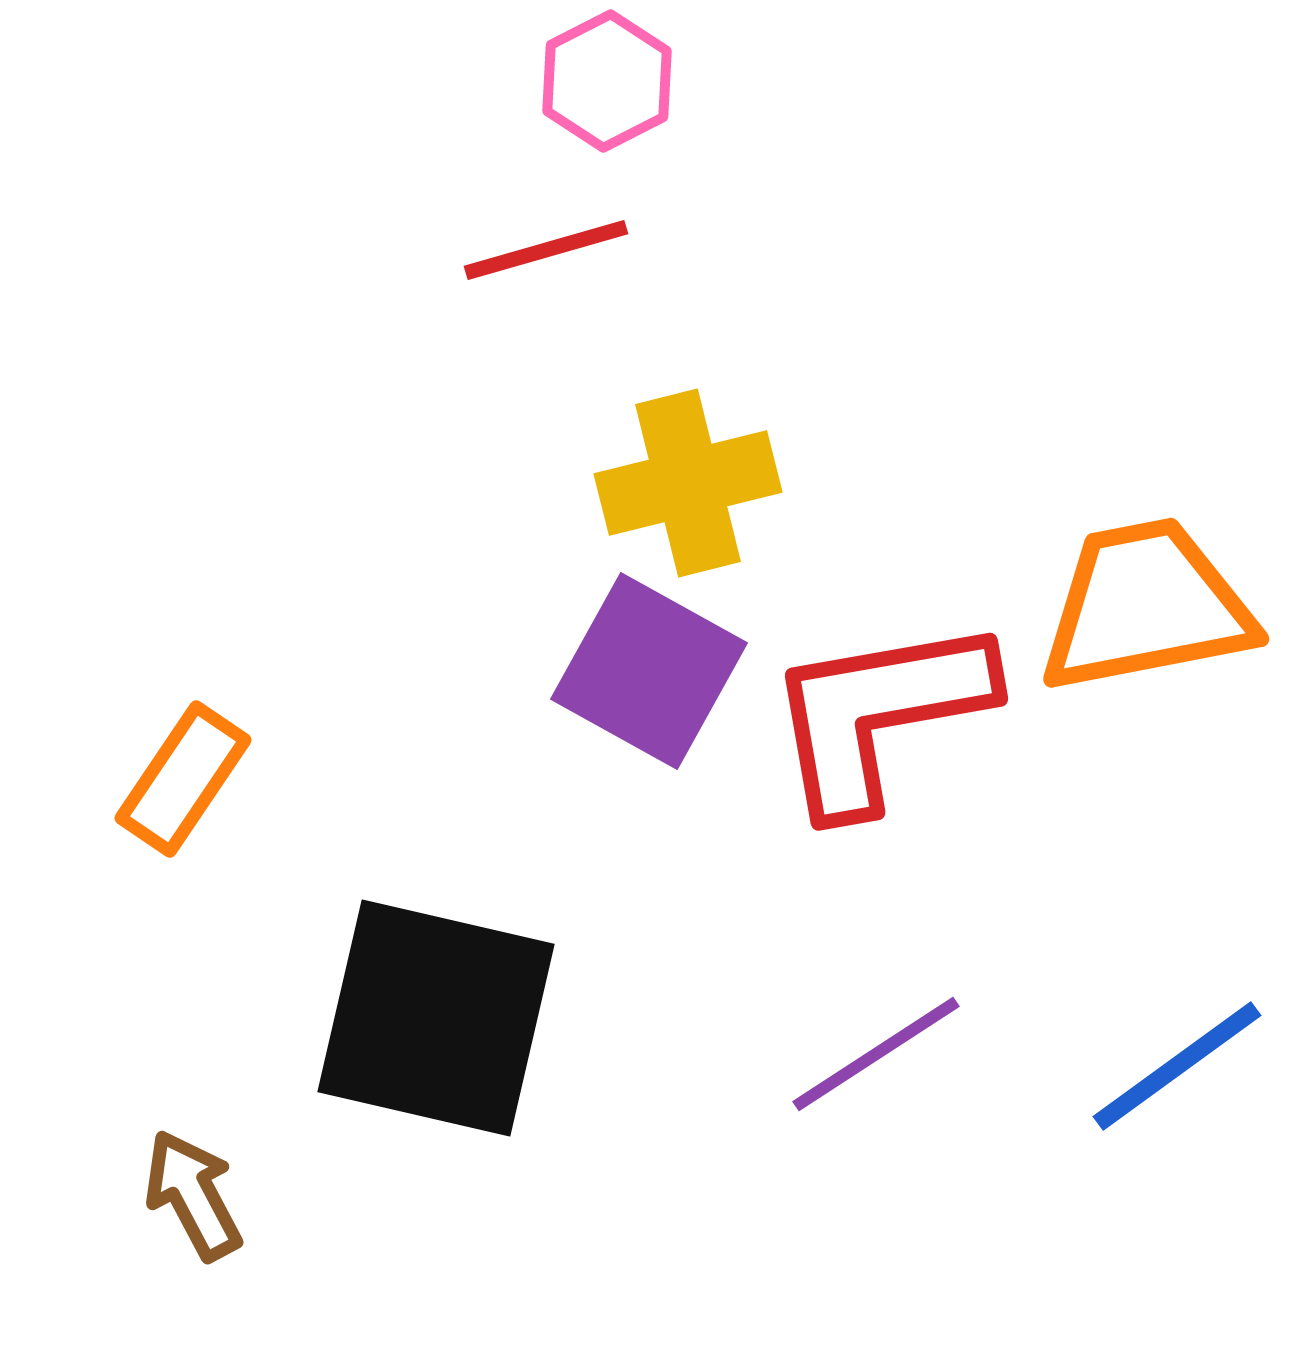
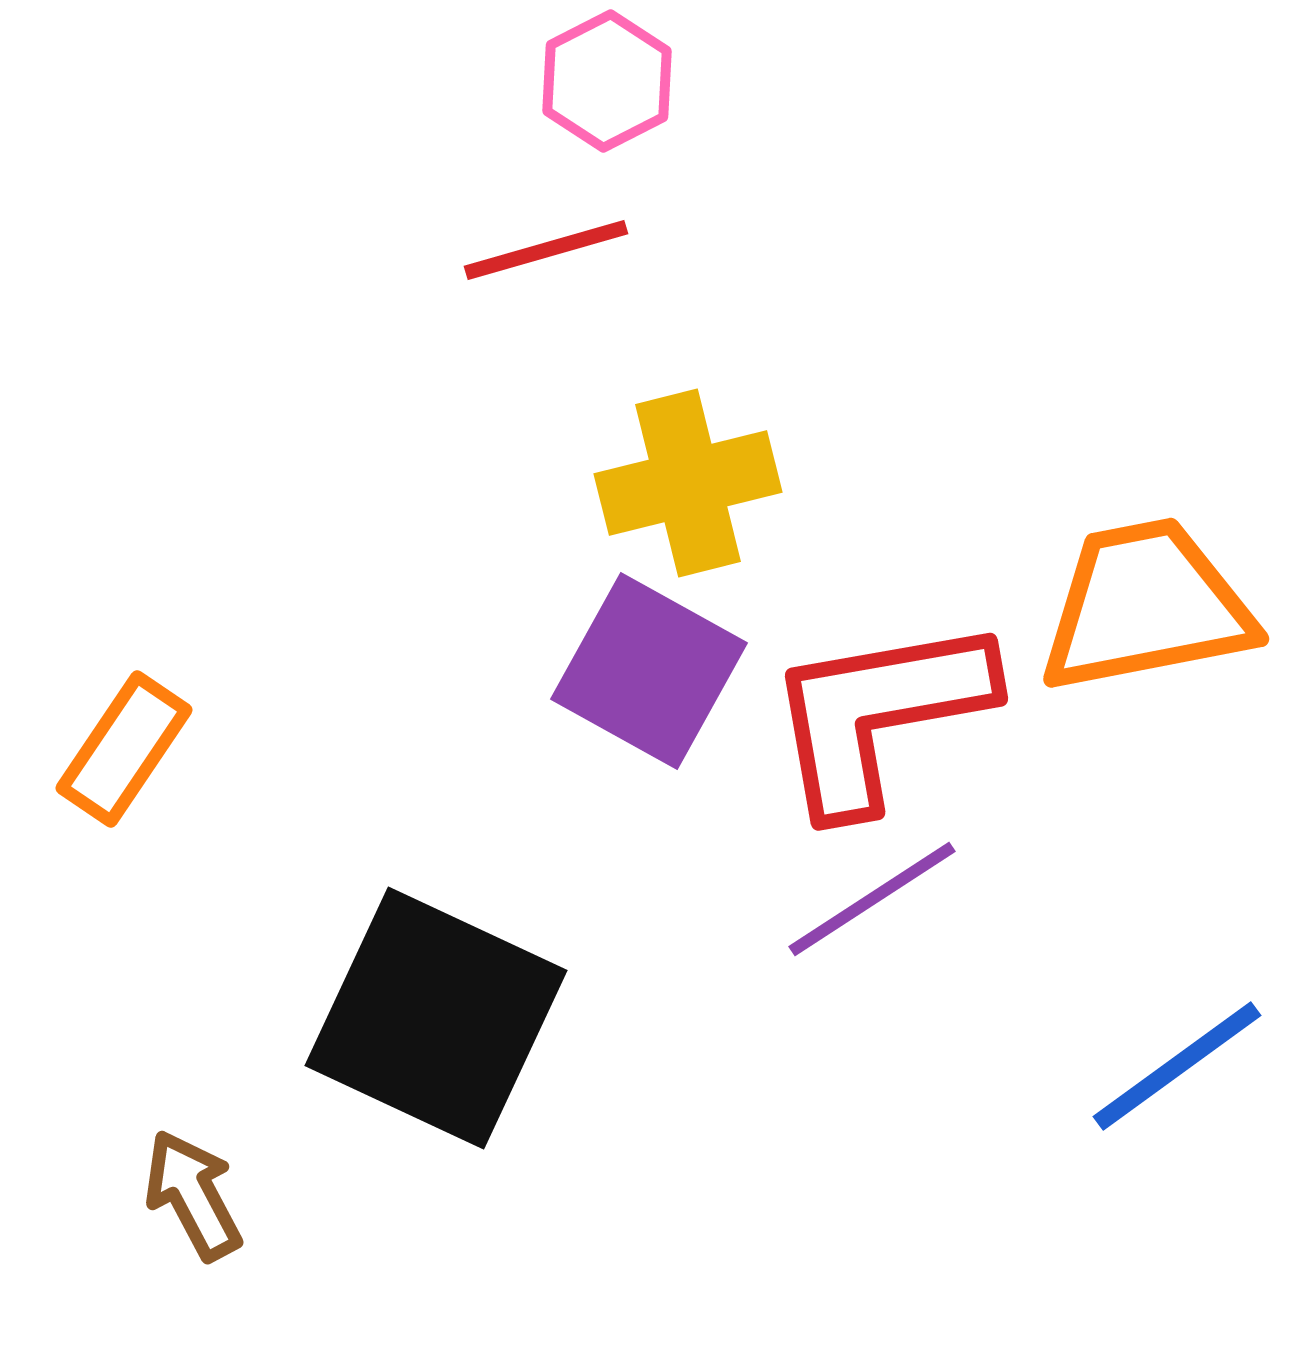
orange rectangle: moved 59 px left, 30 px up
black square: rotated 12 degrees clockwise
purple line: moved 4 px left, 155 px up
